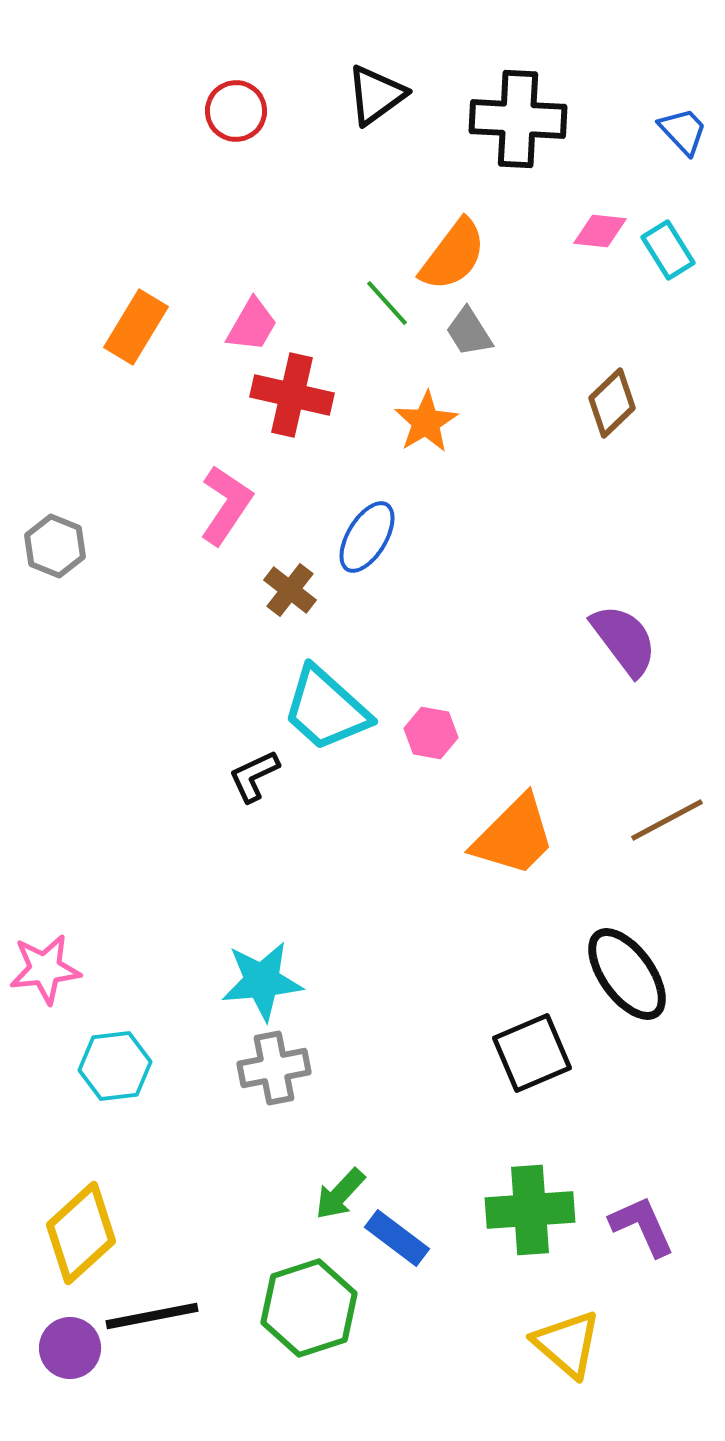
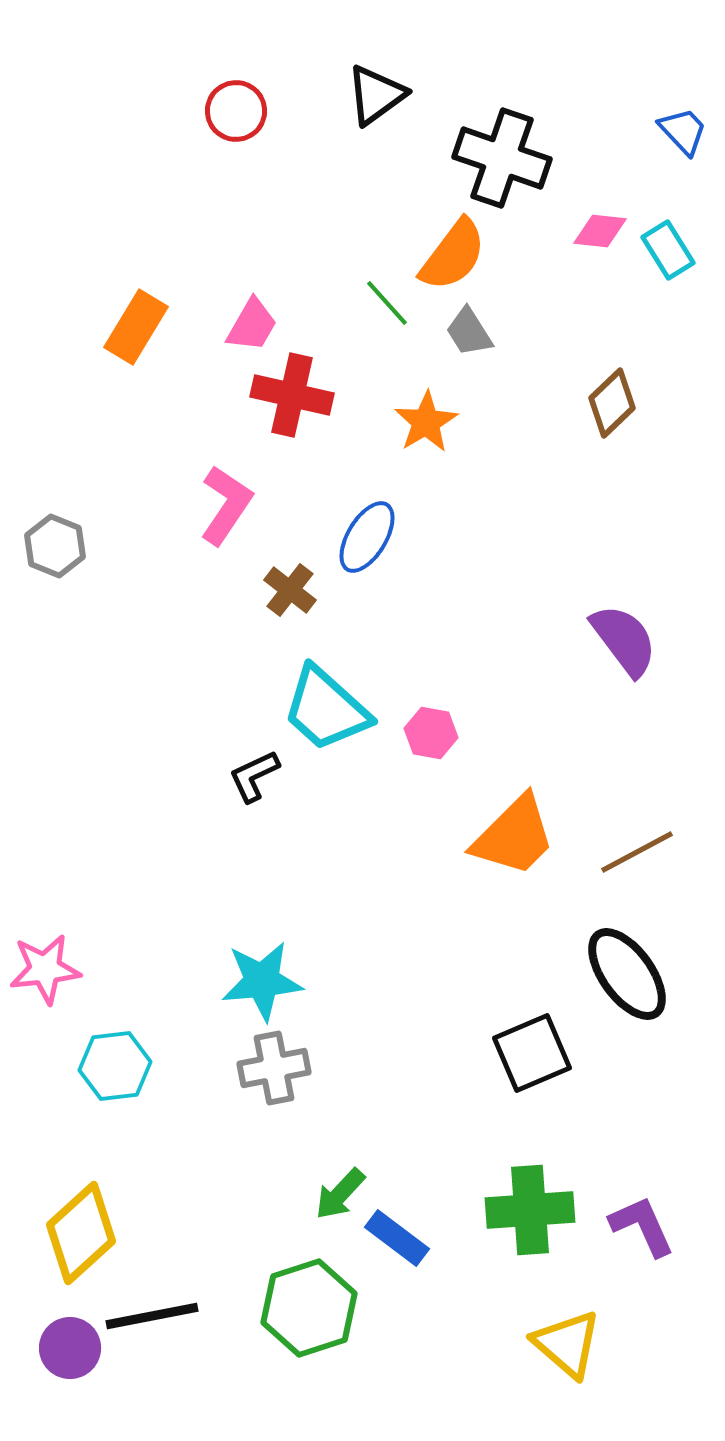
black cross: moved 16 px left, 39 px down; rotated 16 degrees clockwise
brown line: moved 30 px left, 32 px down
